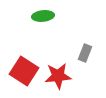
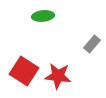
gray rectangle: moved 7 px right, 9 px up; rotated 18 degrees clockwise
red star: rotated 12 degrees clockwise
